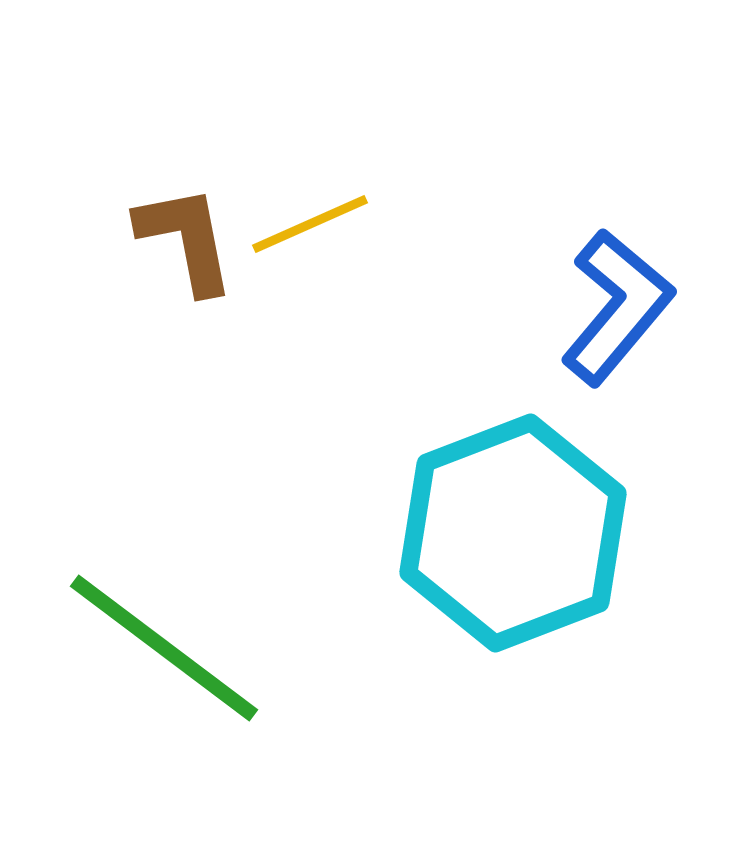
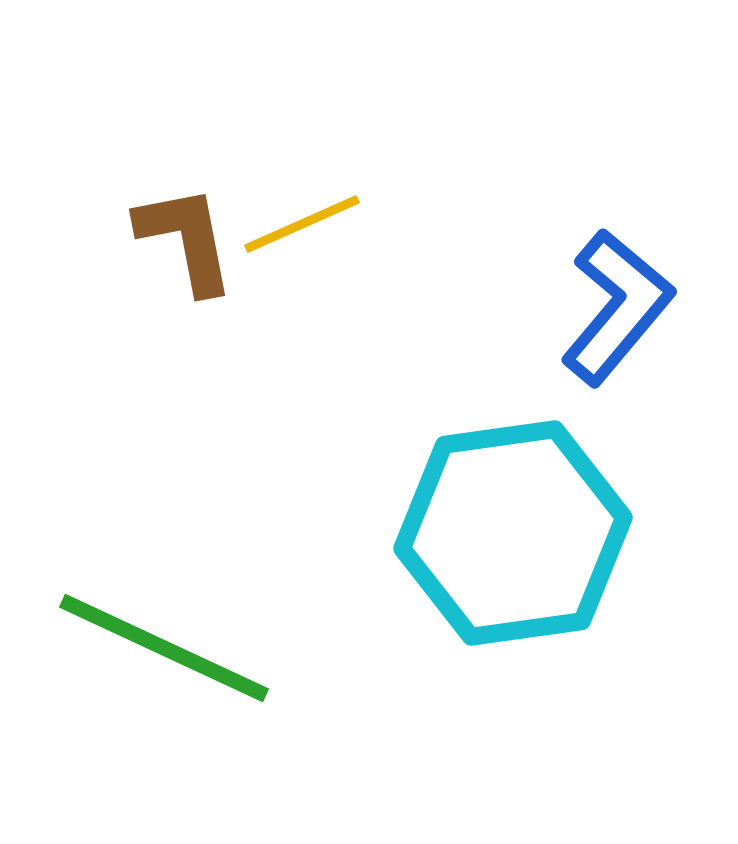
yellow line: moved 8 px left
cyan hexagon: rotated 13 degrees clockwise
green line: rotated 12 degrees counterclockwise
